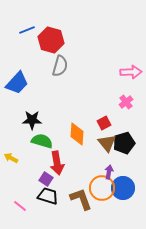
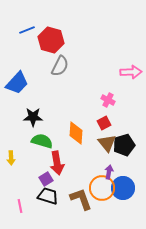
gray semicircle: rotated 10 degrees clockwise
pink cross: moved 18 px left, 2 px up; rotated 24 degrees counterclockwise
black star: moved 1 px right, 3 px up
orange diamond: moved 1 px left, 1 px up
black pentagon: moved 2 px down
yellow arrow: rotated 120 degrees counterclockwise
purple square: rotated 24 degrees clockwise
pink line: rotated 40 degrees clockwise
